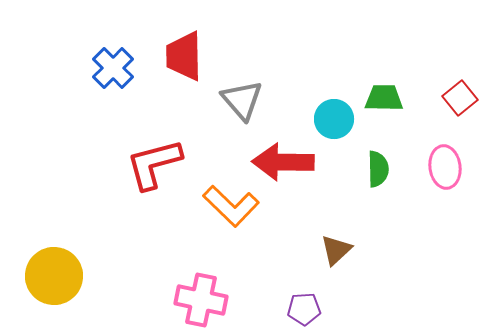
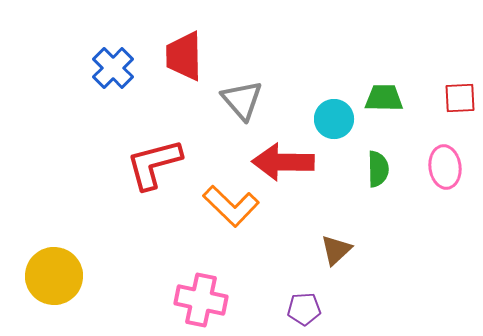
red square: rotated 36 degrees clockwise
